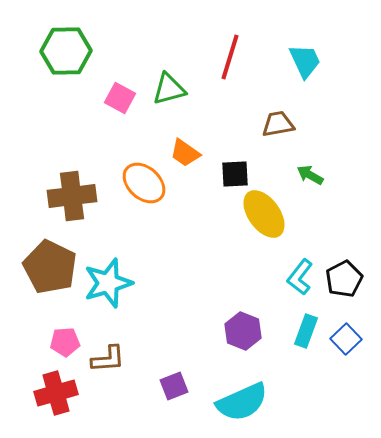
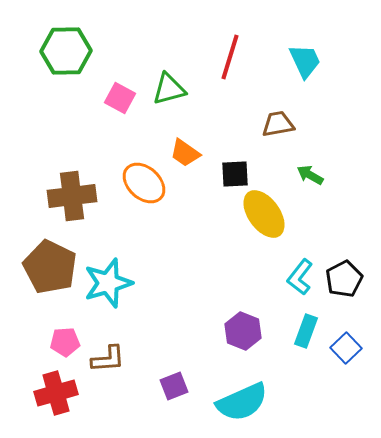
blue square: moved 9 px down
